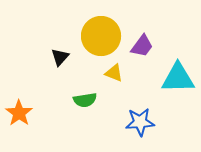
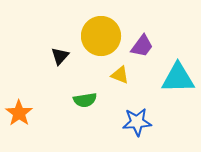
black triangle: moved 1 px up
yellow triangle: moved 6 px right, 2 px down
blue star: moved 3 px left
